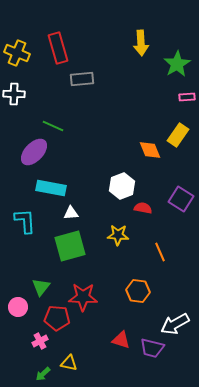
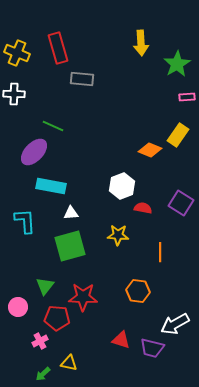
gray rectangle: rotated 10 degrees clockwise
orange diamond: rotated 45 degrees counterclockwise
cyan rectangle: moved 2 px up
purple square: moved 4 px down
orange line: rotated 24 degrees clockwise
green triangle: moved 4 px right, 1 px up
